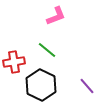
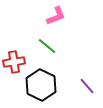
green line: moved 4 px up
